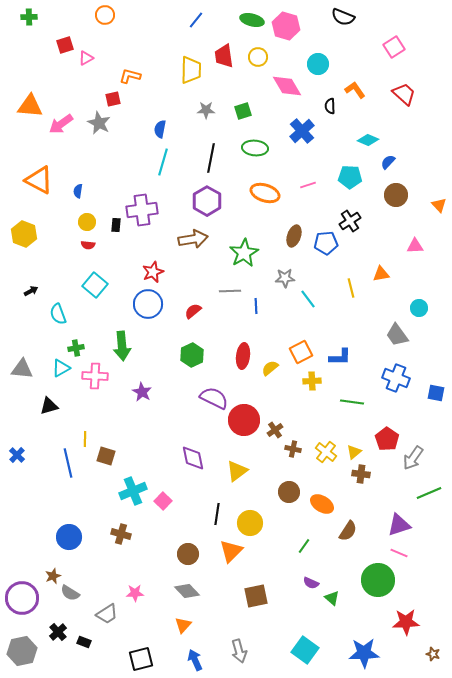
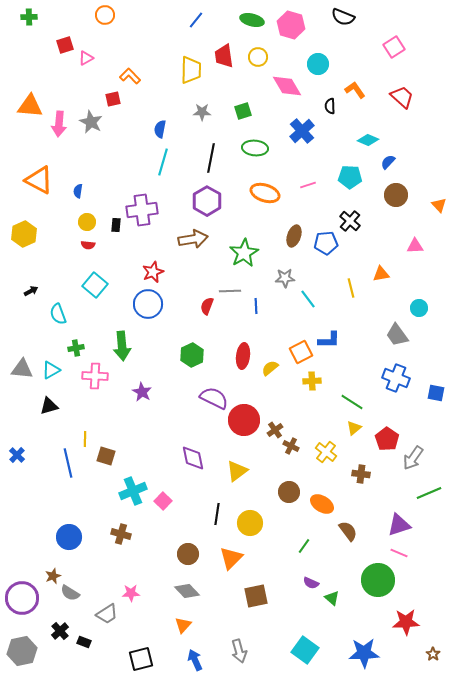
pink hexagon at (286, 26): moved 5 px right, 1 px up
orange L-shape at (130, 76): rotated 30 degrees clockwise
red trapezoid at (404, 94): moved 2 px left, 3 px down
gray star at (206, 110): moved 4 px left, 2 px down
gray star at (99, 123): moved 8 px left, 1 px up
pink arrow at (61, 124): moved 2 px left; rotated 50 degrees counterclockwise
black cross at (350, 221): rotated 15 degrees counterclockwise
yellow hexagon at (24, 234): rotated 15 degrees clockwise
red semicircle at (193, 311): moved 14 px right, 5 px up; rotated 30 degrees counterclockwise
blue L-shape at (340, 357): moved 11 px left, 17 px up
cyan triangle at (61, 368): moved 10 px left, 2 px down
green line at (352, 402): rotated 25 degrees clockwise
brown cross at (293, 449): moved 2 px left, 3 px up; rotated 14 degrees clockwise
yellow triangle at (354, 452): moved 24 px up
brown semicircle at (348, 531): rotated 70 degrees counterclockwise
orange triangle at (231, 551): moved 7 px down
pink star at (135, 593): moved 4 px left
black cross at (58, 632): moved 2 px right, 1 px up
brown star at (433, 654): rotated 16 degrees clockwise
